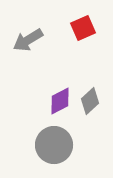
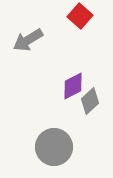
red square: moved 3 px left, 12 px up; rotated 25 degrees counterclockwise
purple diamond: moved 13 px right, 15 px up
gray circle: moved 2 px down
